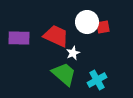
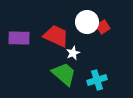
red square: rotated 24 degrees counterclockwise
cyan cross: rotated 12 degrees clockwise
